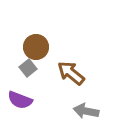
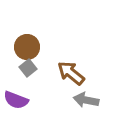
brown circle: moved 9 px left
purple semicircle: moved 4 px left
gray arrow: moved 11 px up
